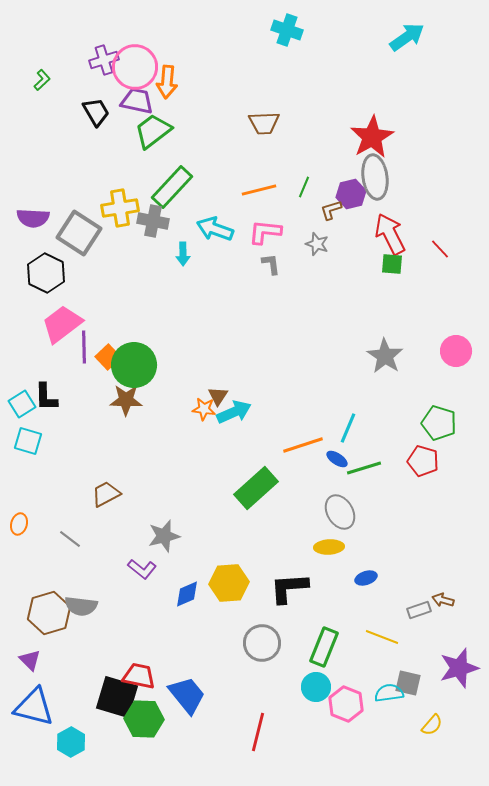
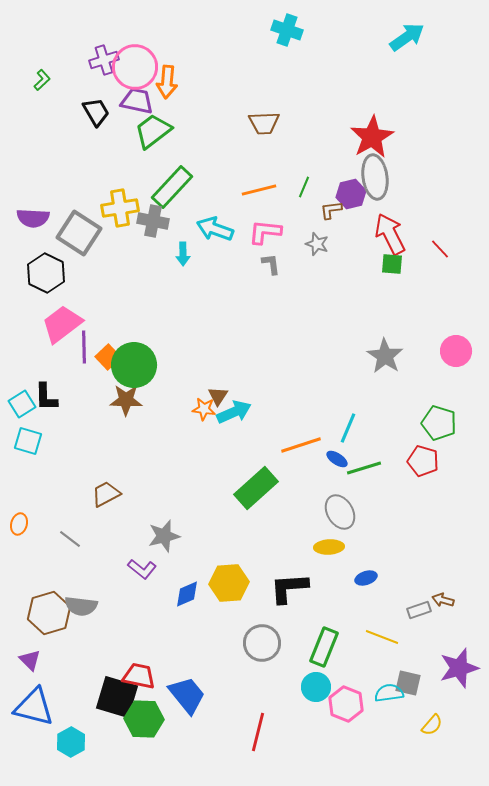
brown L-shape at (331, 210): rotated 10 degrees clockwise
orange line at (303, 445): moved 2 px left
